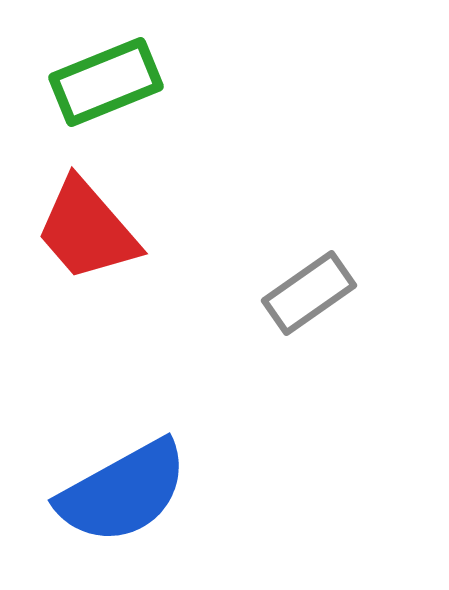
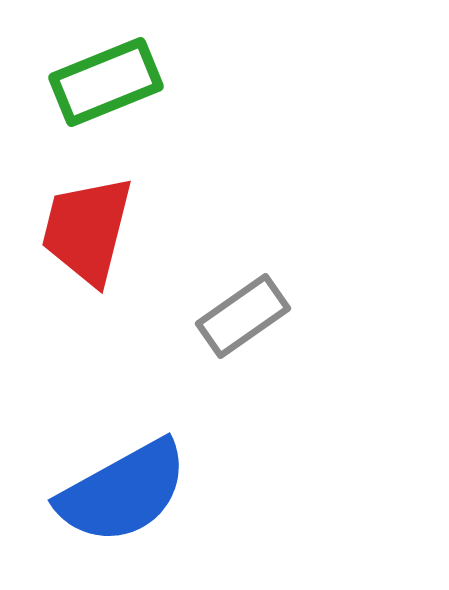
red trapezoid: rotated 55 degrees clockwise
gray rectangle: moved 66 px left, 23 px down
